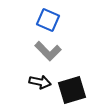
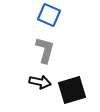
blue square: moved 1 px right, 5 px up
gray L-shape: moved 3 px left, 1 px up; rotated 120 degrees counterclockwise
